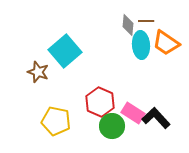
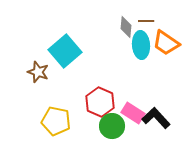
gray diamond: moved 2 px left, 2 px down
